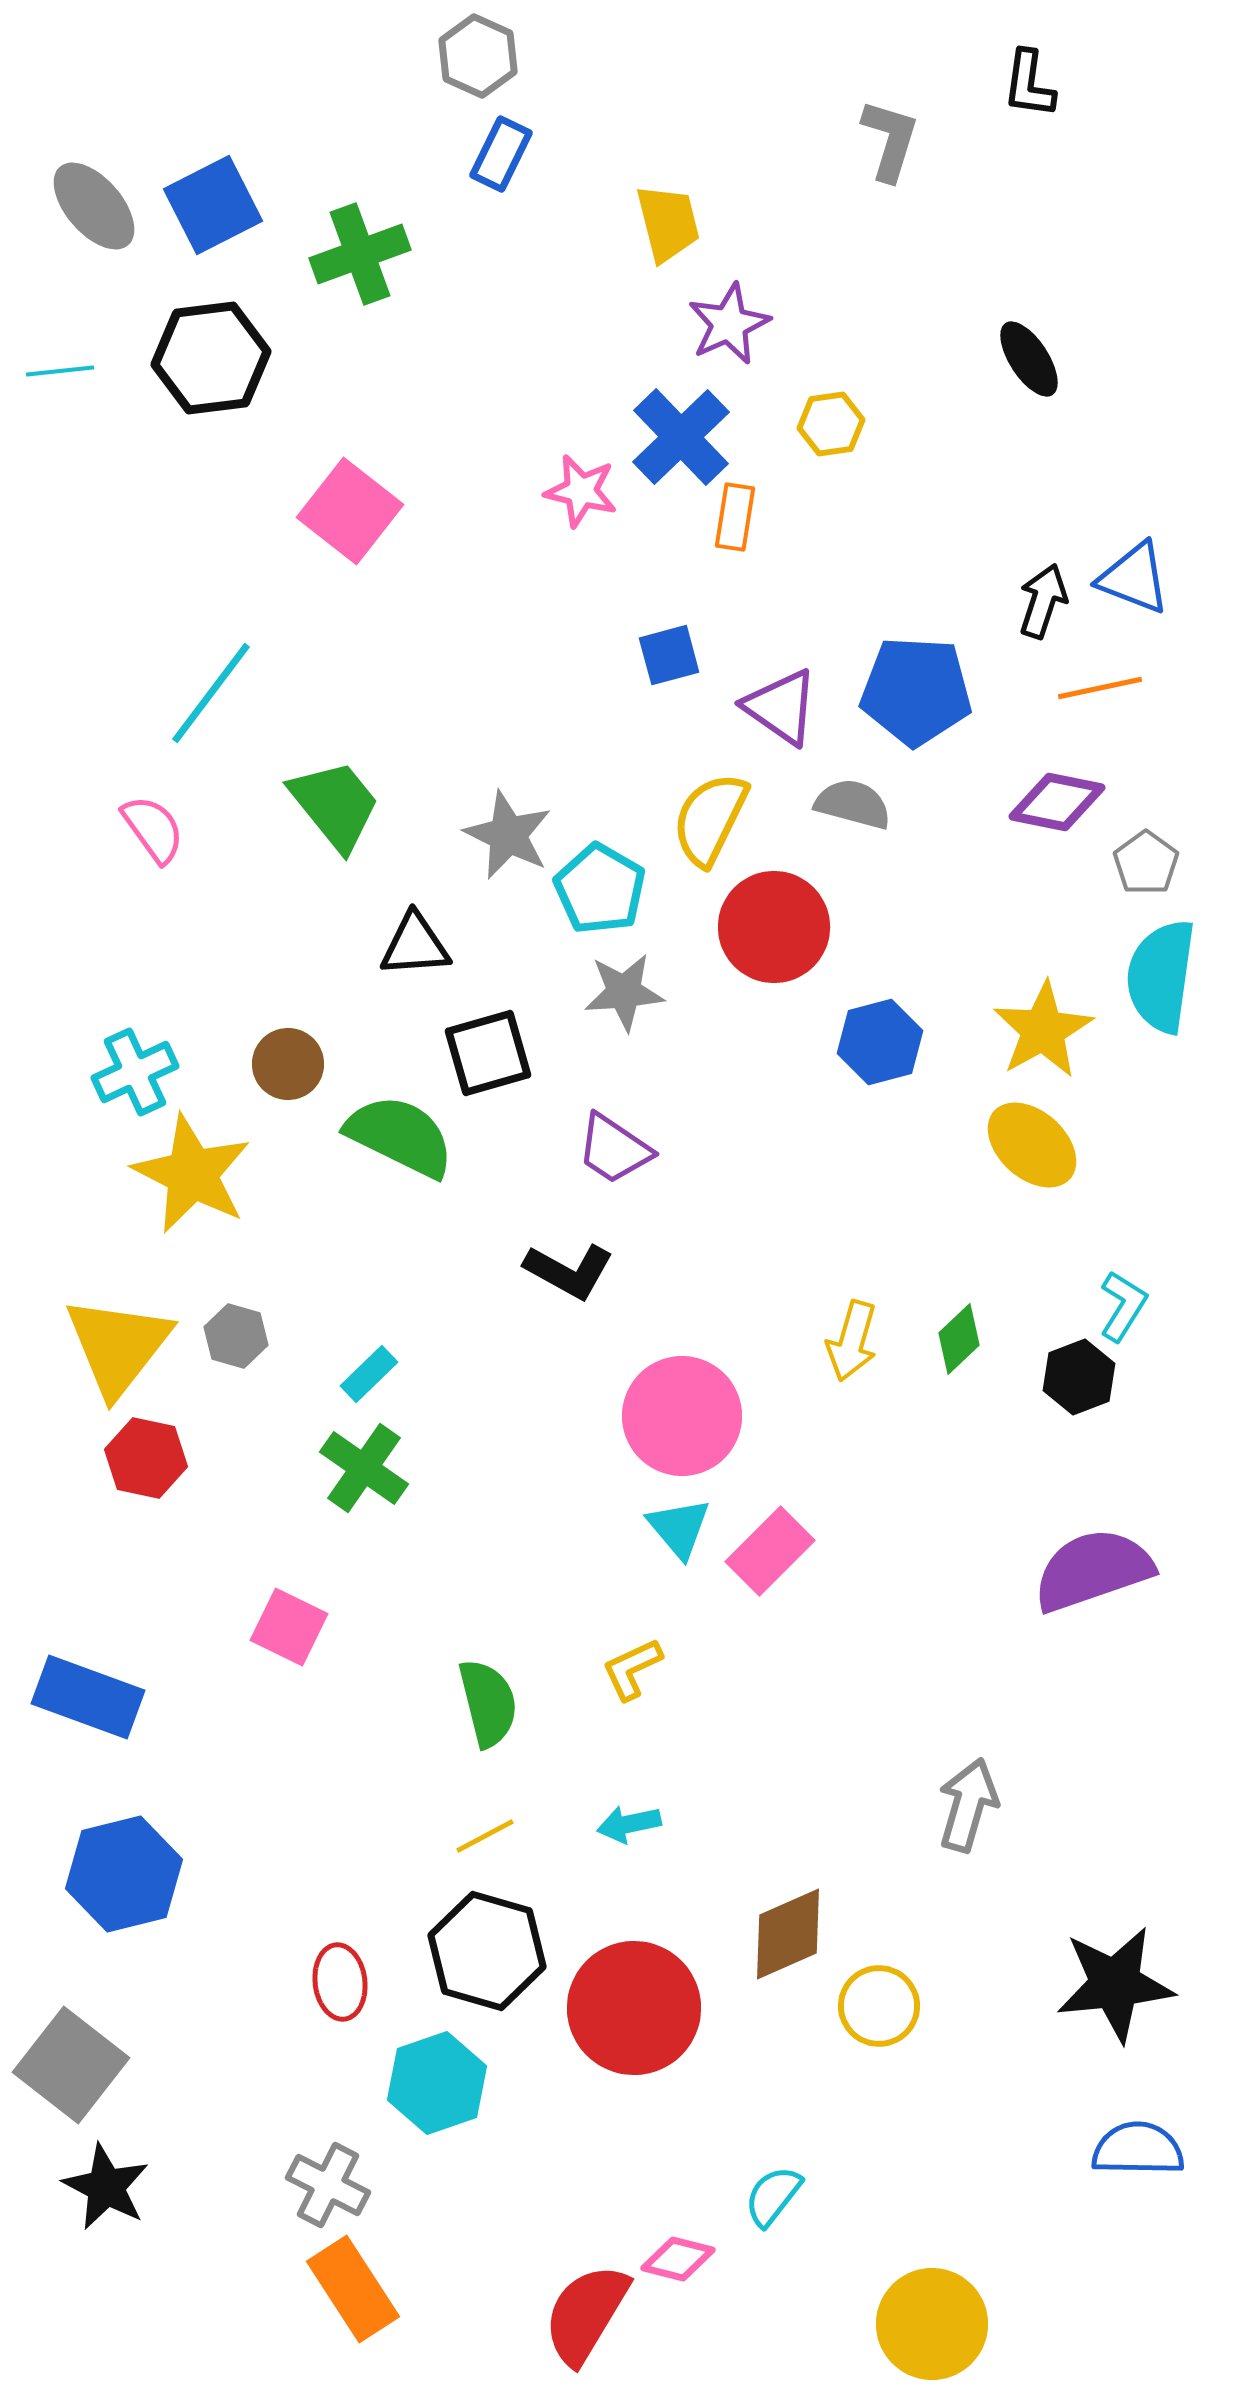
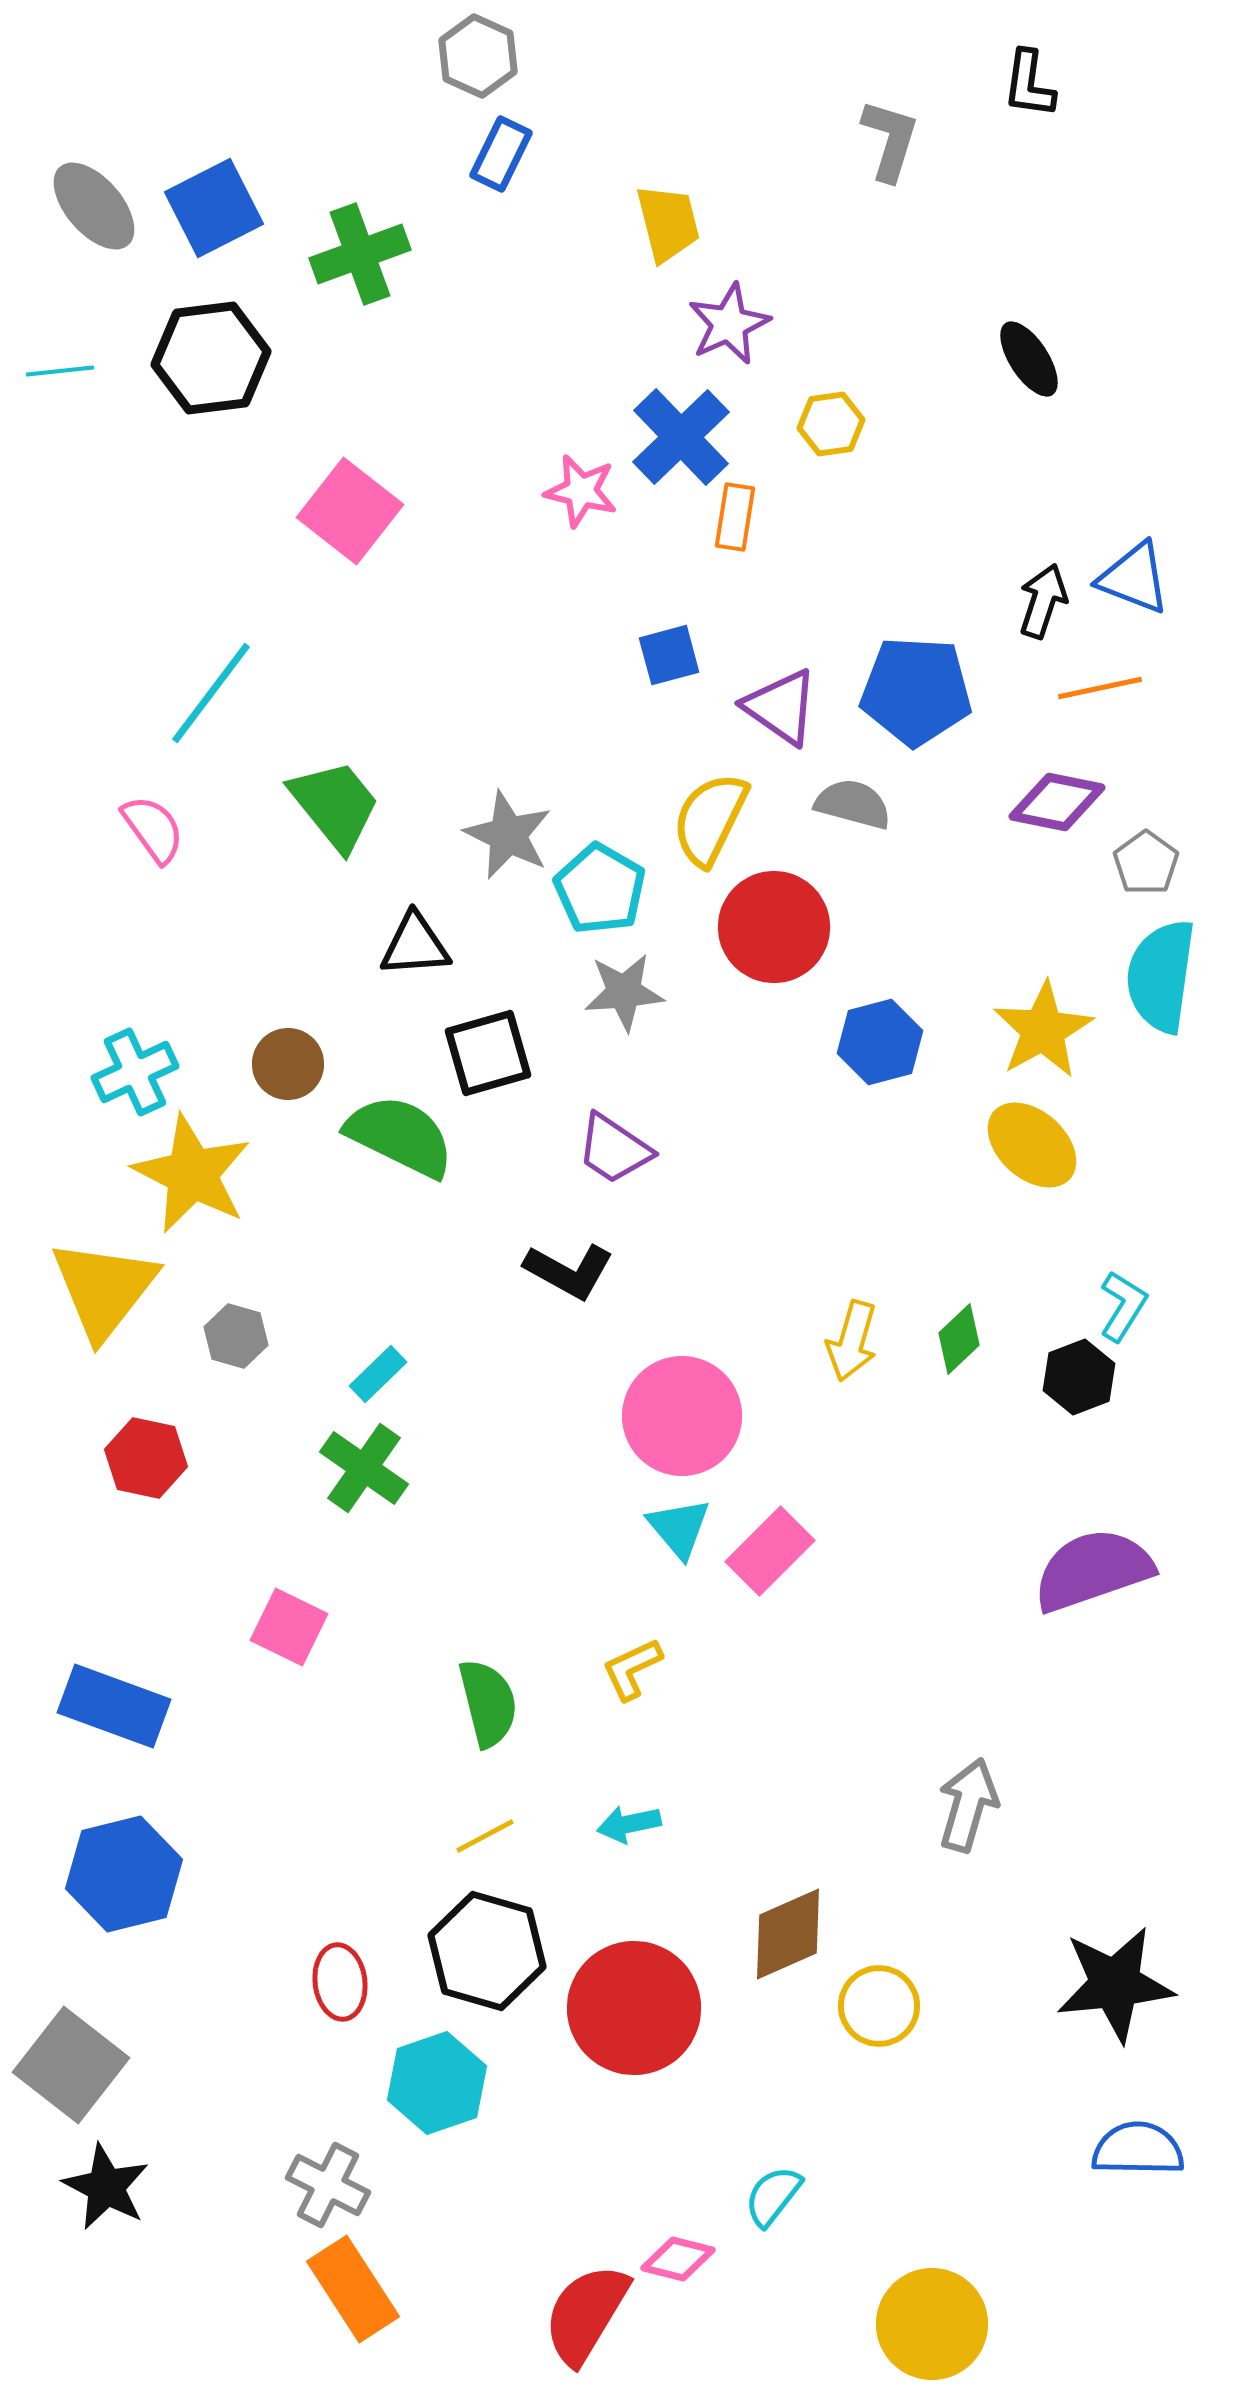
blue square at (213, 205): moved 1 px right, 3 px down
yellow triangle at (118, 1346): moved 14 px left, 57 px up
cyan rectangle at (369, 1374): moved 9 px right
blue rectangle at (88, 1697): moved 26 px right, 9 px down
